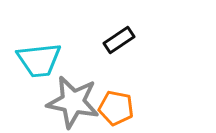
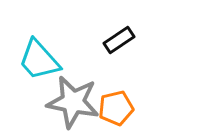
cyan trapezoid: rotated 54 degrees clockwise
orange pentagon: rotated 24 degrees counterclockwise
